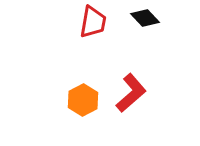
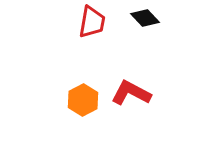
red trapezoid: moved 1 px left
red L-shape: rotated 111 degrees counterclockwise
